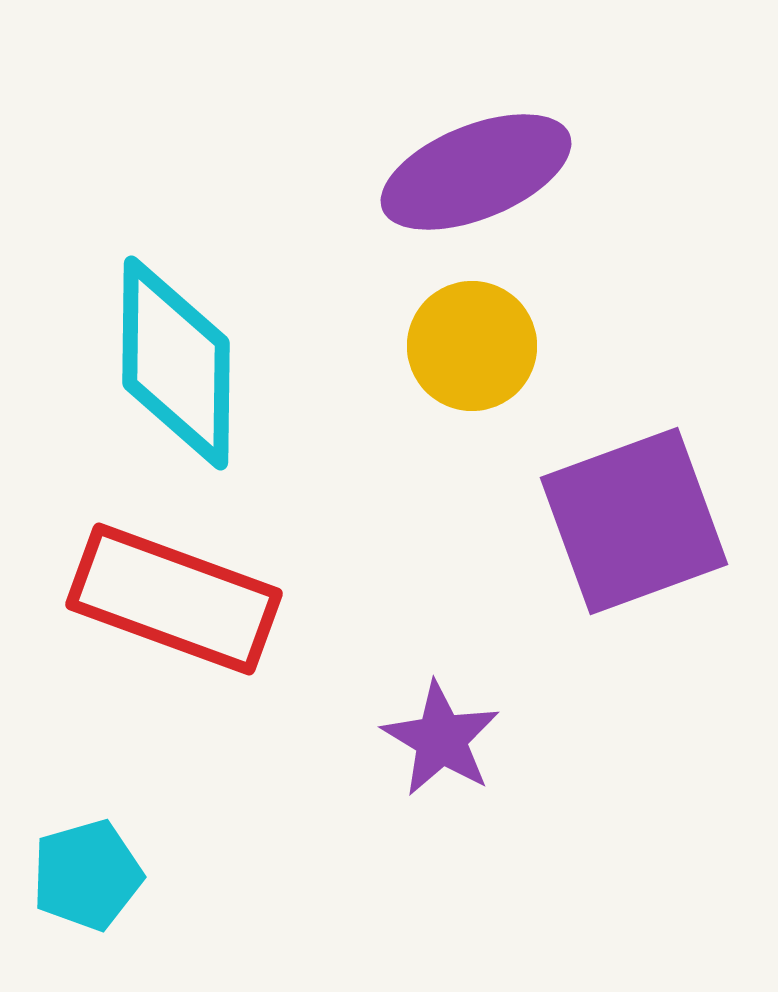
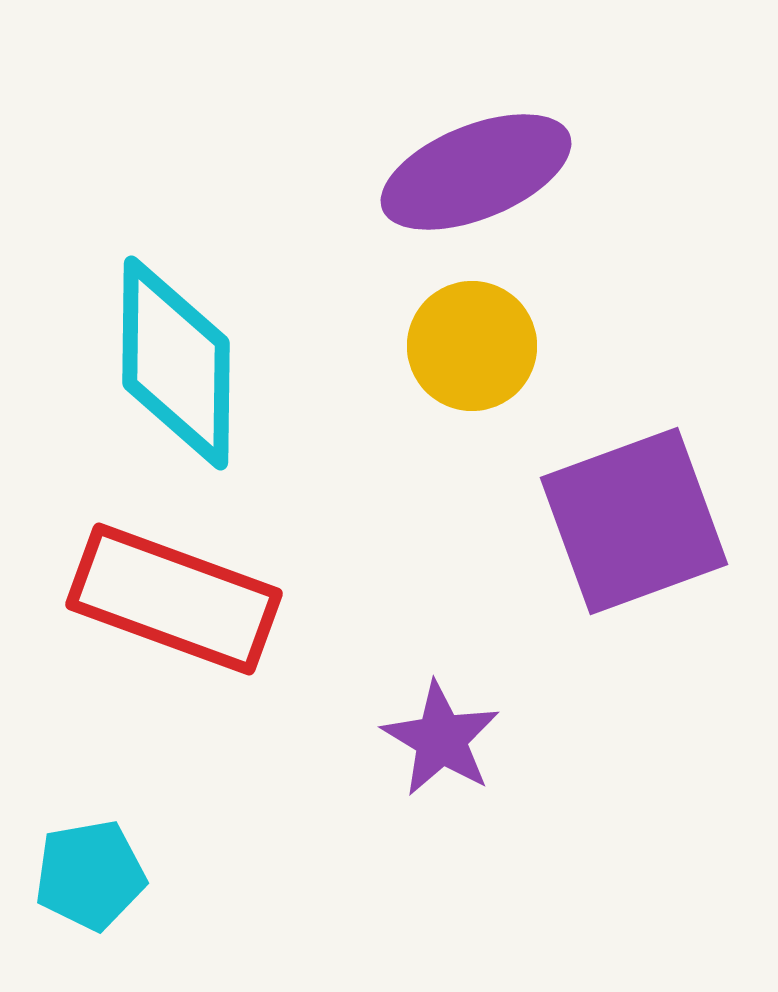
cyan pentagon: moved 3 px right; rotated 6 degrees clockwise
